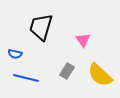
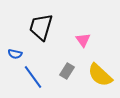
blue line: moved 7 px right, 1 px up; rotated 40 degrees clockwise
